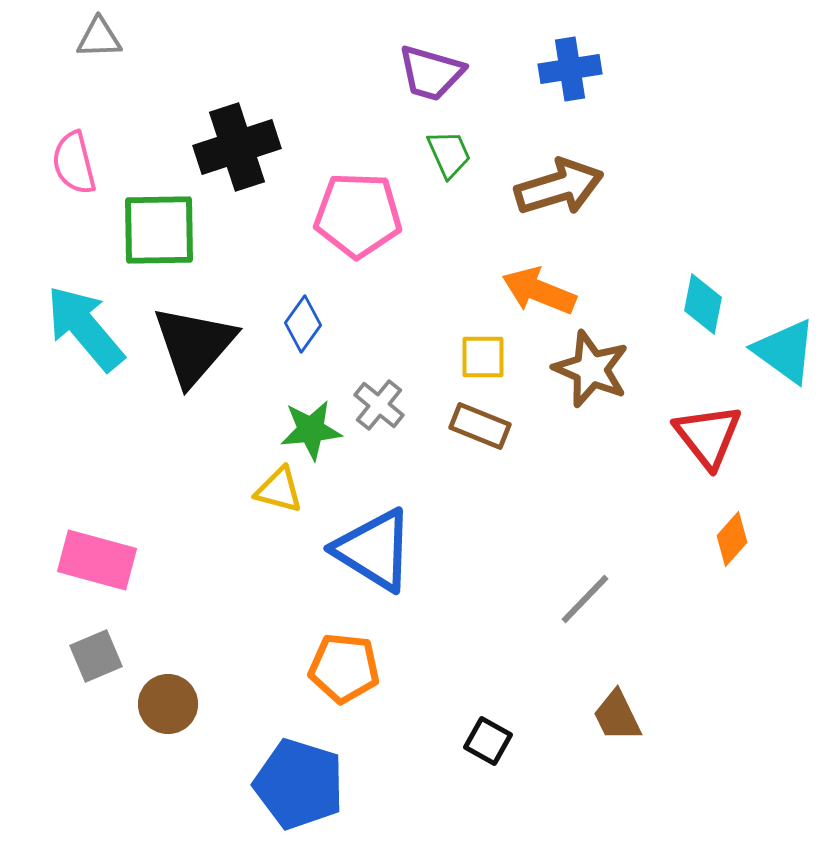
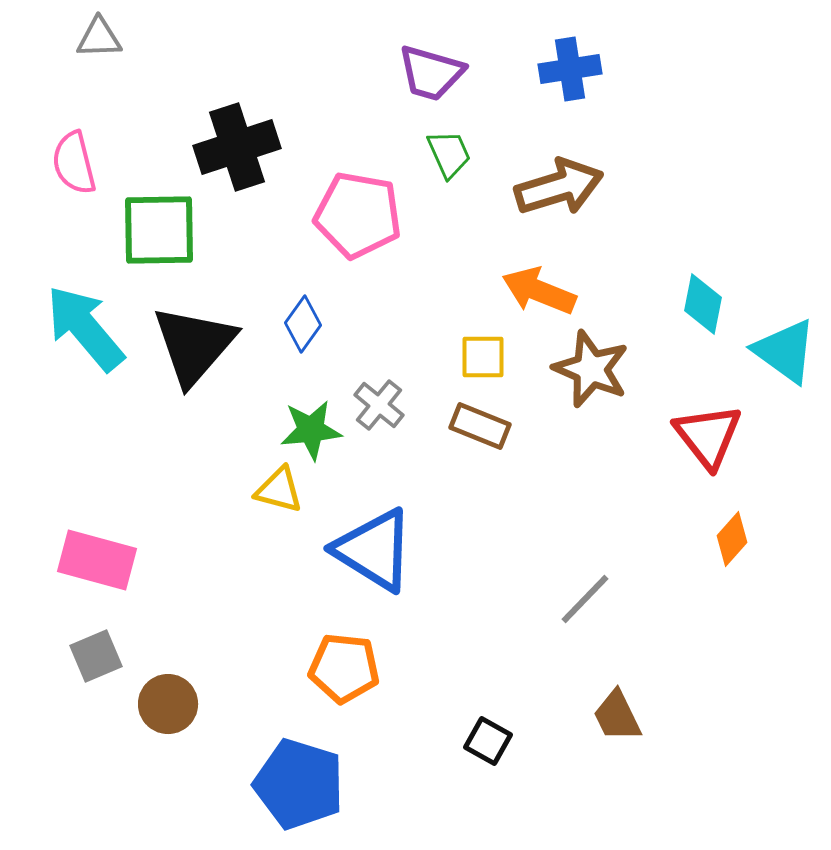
pink pentagon: rotated 8 degrees clockwise
